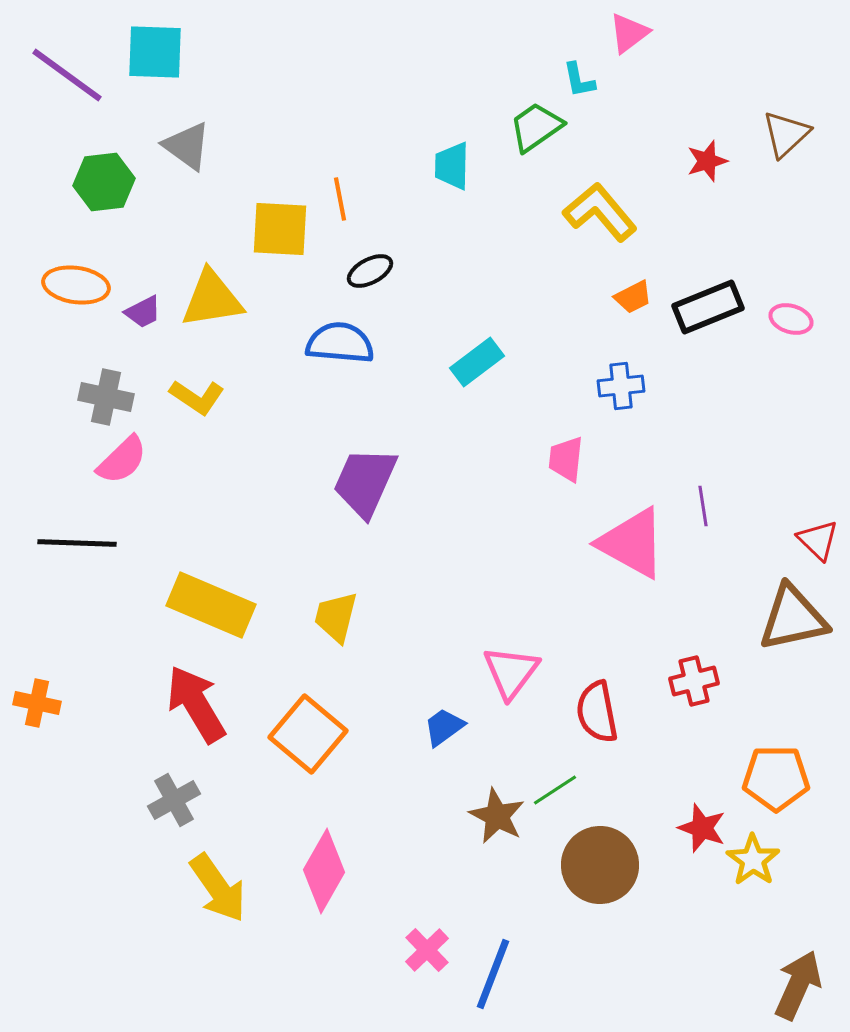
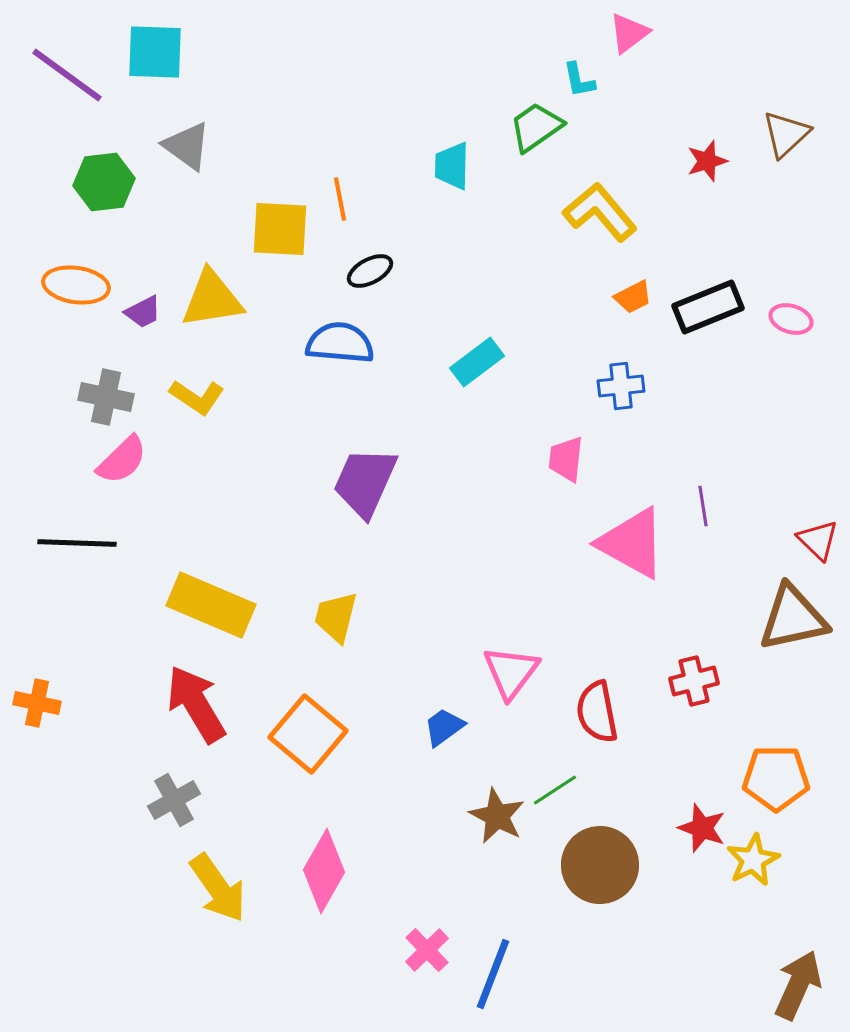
yellow star at (753, 860): rotated 10 degrees clockwise
